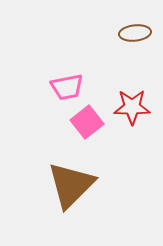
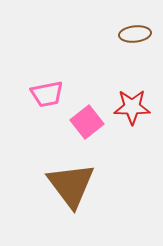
brown ellipse: moved 1 px down
pink trapezoid: moved 20 px left, 7 px down
brown triangle: rotated 22 degrees counterclockwise
